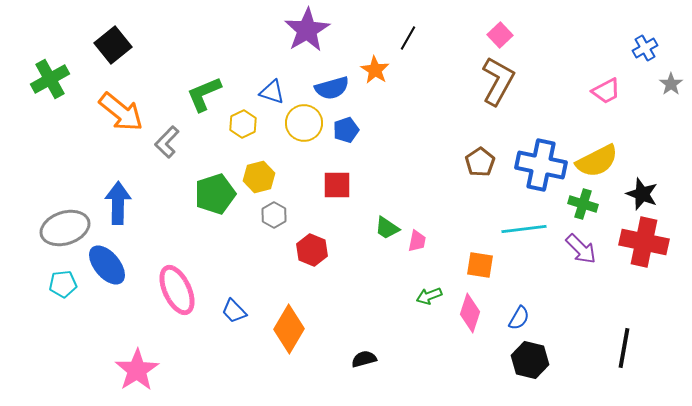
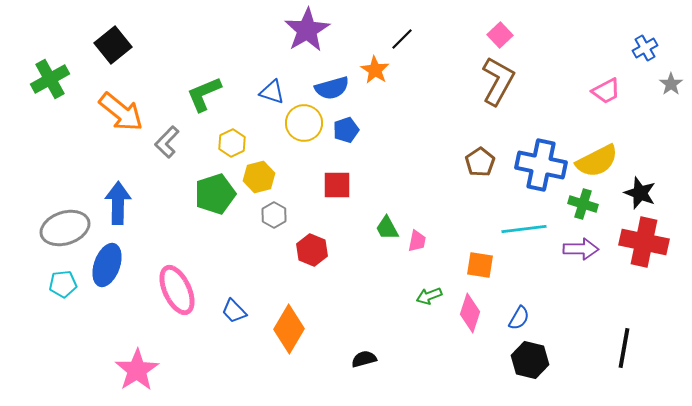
black line at (408, 38): moved 6 px left, 1 px down; rotated 15 degrees clockwise
yellow hexagon at (243, 124): moved 11 px left, 19 px down
black star at (642, 194): moved 2 px left, 1 px up
green trapezoid at (387, 228): rotated 28 degrees clockwise
purple arrow at (581, 249): rotated 44 degrees counterclockwise
blue ellipse at (107, 265): rotated 60 degrees clockwise
